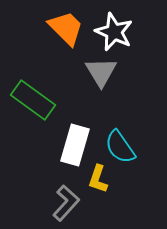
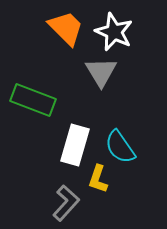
green rectangle: rotated 15 degrees counterclockwise
